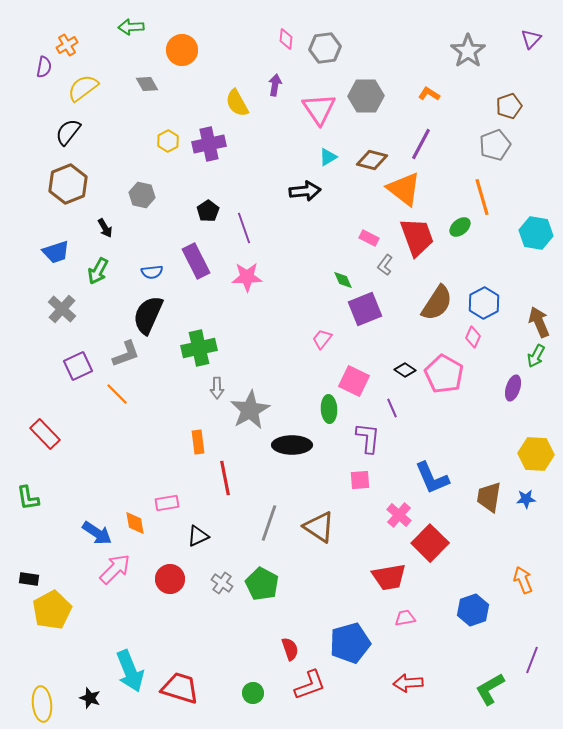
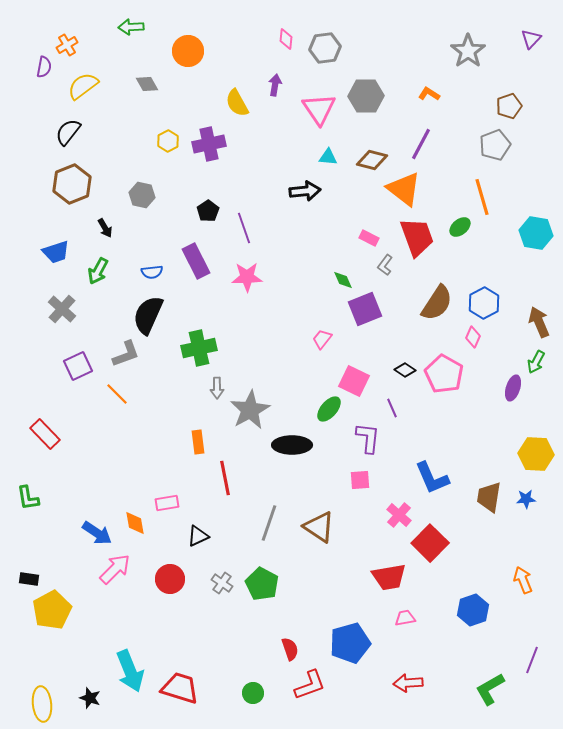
orange circle at (182, 50): moved 6 px right, 1 px down
yellow semicircle at (83, 88): moved 2 px up
cyan triangle at (328, 157): rotated 36 degrees clockwise
brown hexagon at (68, 184): moved 4 px right
green arrow at (536, 356): moved 6 px down
green ellipse at (329, 409): rotated 44 degrees clockwise
